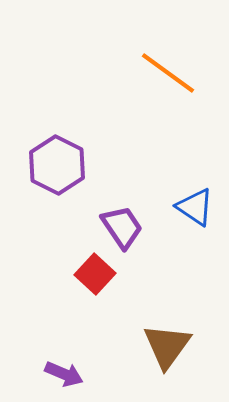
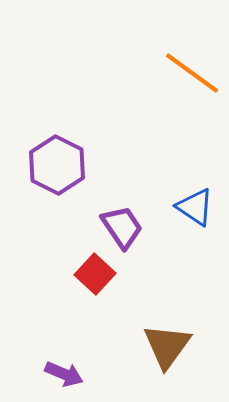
orange line: moved 24 px right
